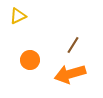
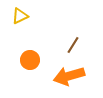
yellow triangle: moved 2 px right
orange arrow: moved 1 px left, 2 px down
